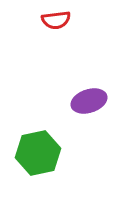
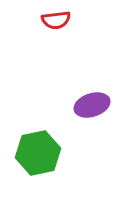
purple ellipse: moved 3 px right, 4 px down
